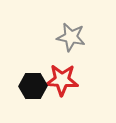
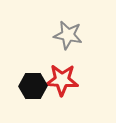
gray star: moved 3 px left, 2 px up
